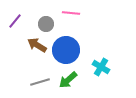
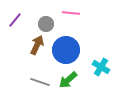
purple line: moved 1 px up
brown arrow: rotated 84 degrees clockwise
gray line: rotated 36 degrees clockwise
